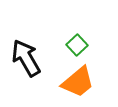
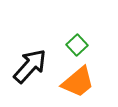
black arrow: moved 4 px right, 8 px down; rotated 72 degrees clockwise
